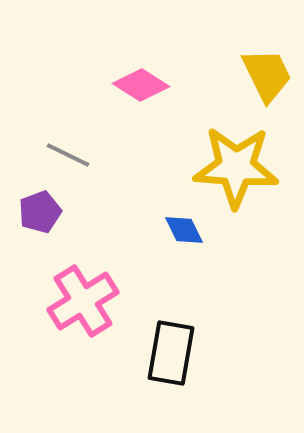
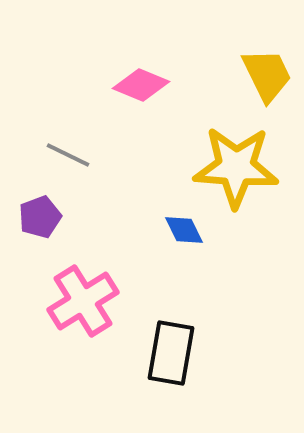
pink diamond: rotated 10 degrees counterclockwise
purple pentagon: moved 5 px down
